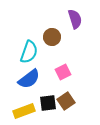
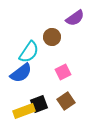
purple semicircle: moved 1 px up; rotated 72 degrees clockwise
cyan semicircle: rotated 15 degrees clockwise
blue semicircle: moved 8 px left, 6 px up
black square: moved 9 px left, 1 px down; rotated 12 degrees counterclockwise
